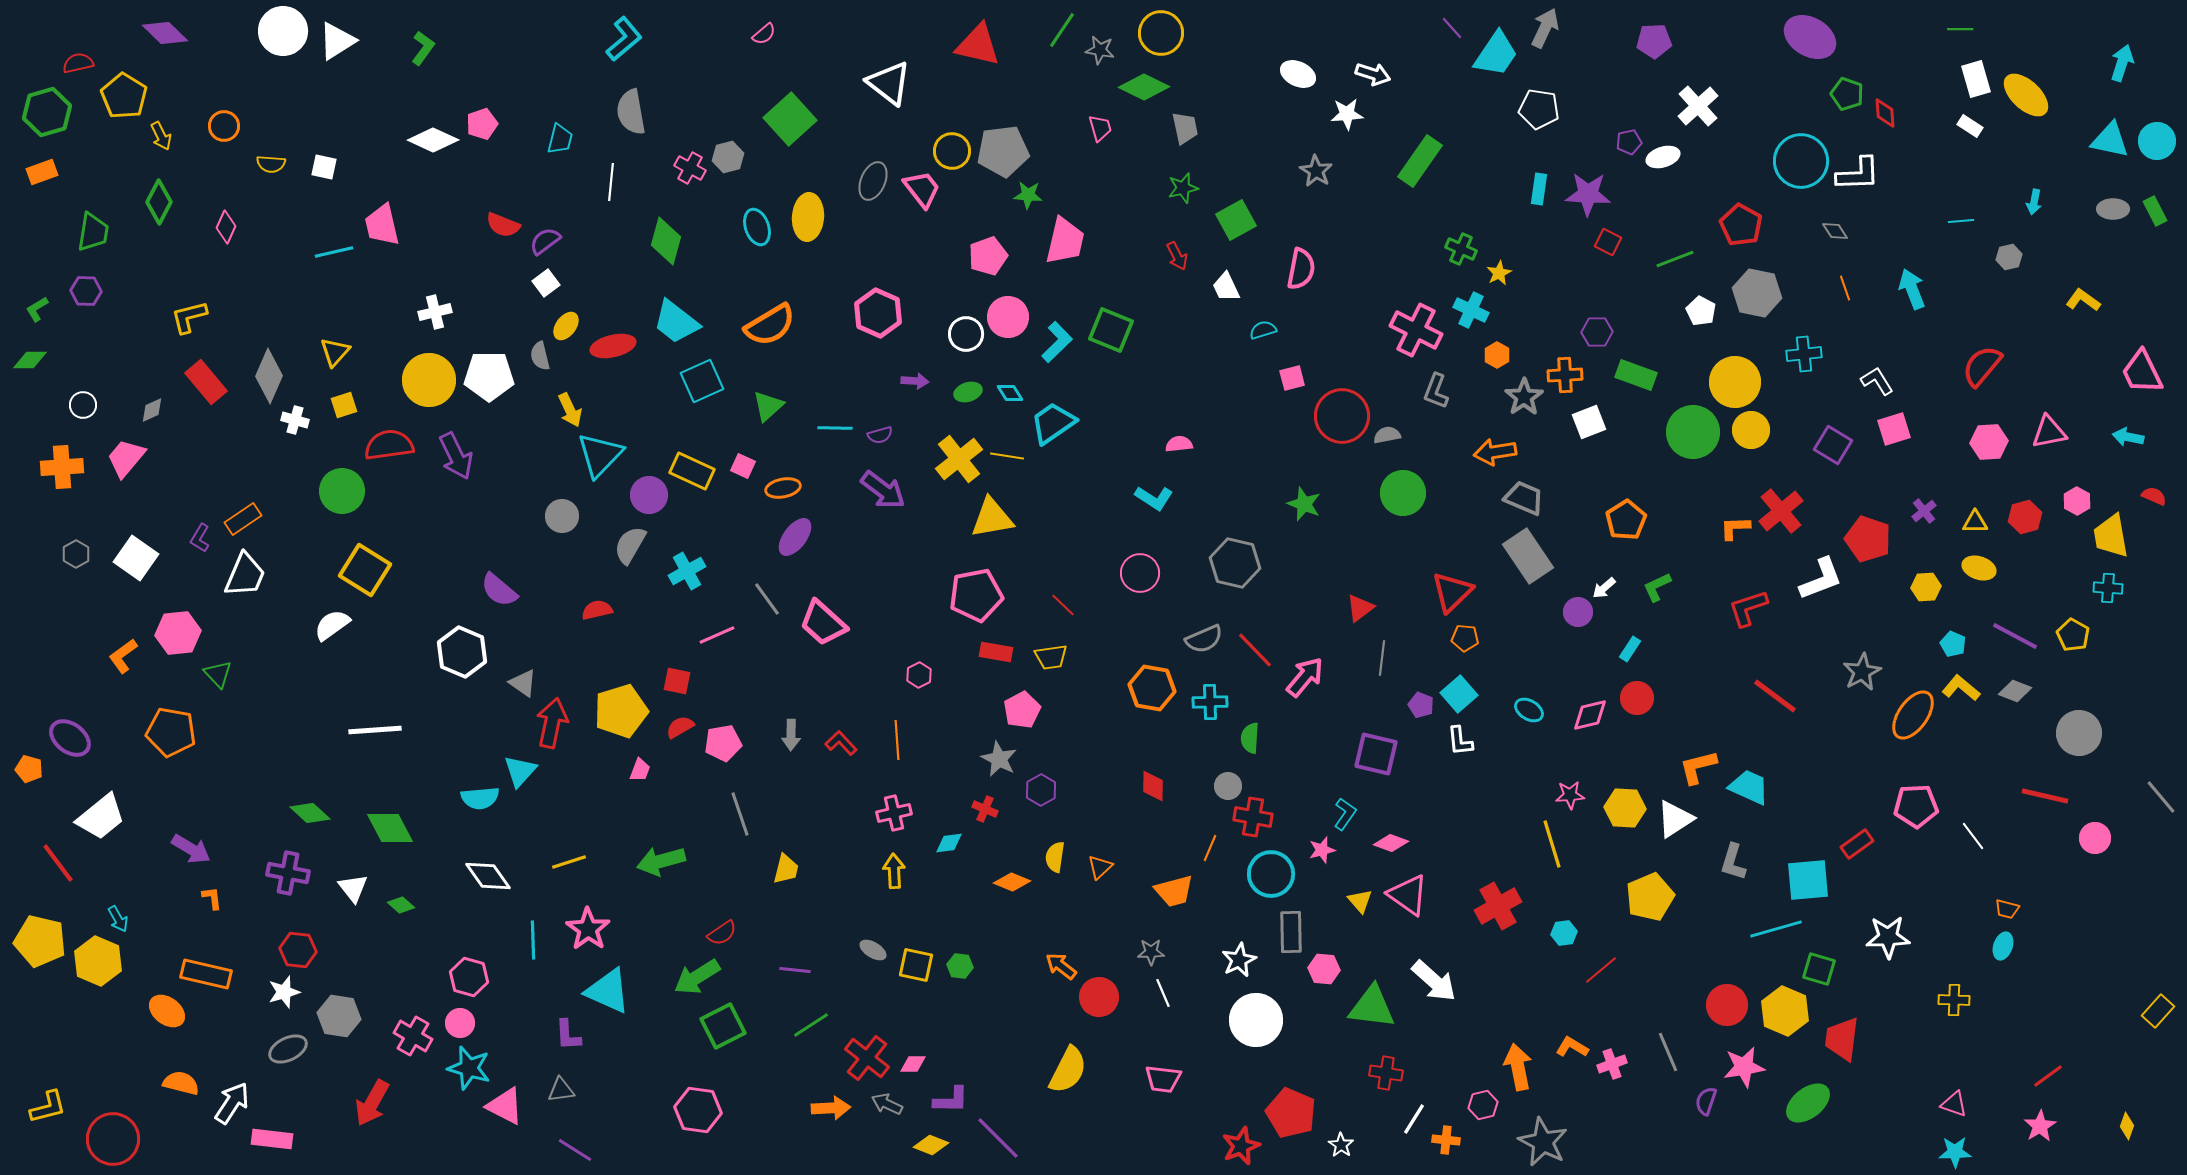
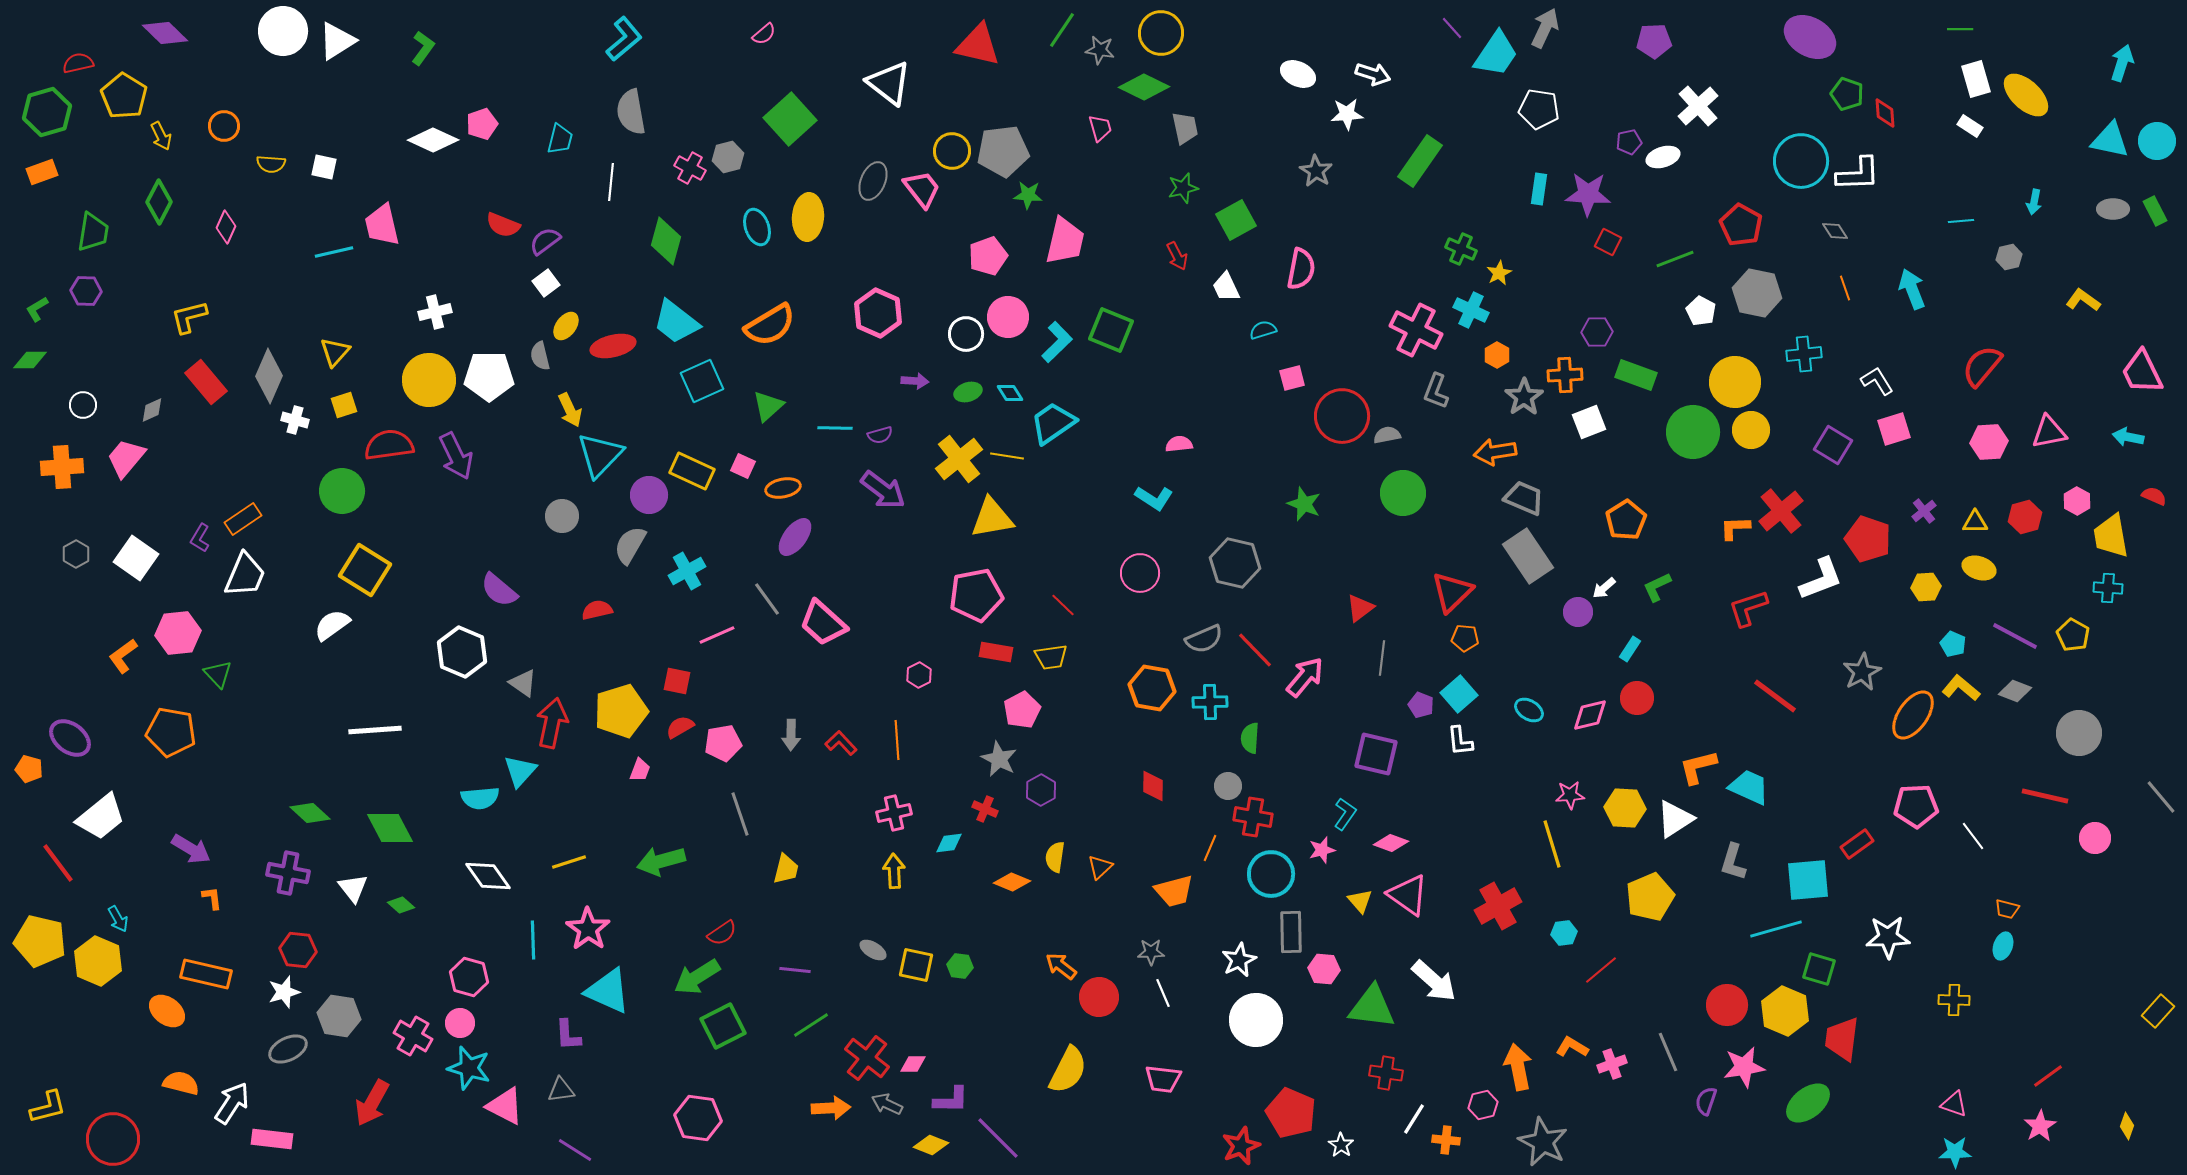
pink hexagon at (698, 1110): moved 8 px down
